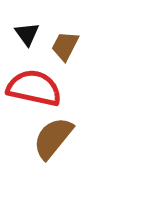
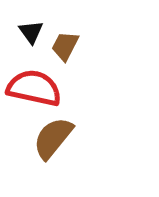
black triangle: moved 4 px right, 2 px up
